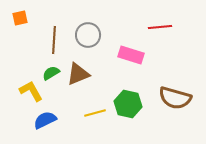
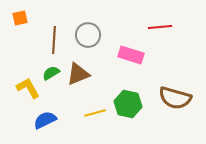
yellow L-shape: moved 3 px left, 3 px up
